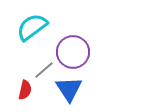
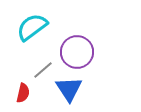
purple circle: moved 4 px right
gray line: moved 1 px left
red semicircle: moved 2 px left, 3 px down
